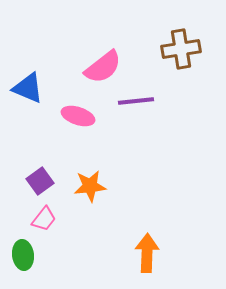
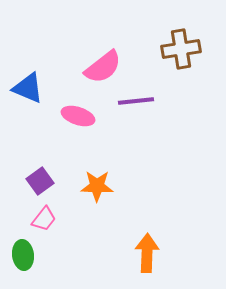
orange star: moved 7 px right; rotated 8 degrees clockwise
